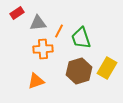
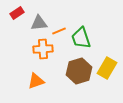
gray triangle: moved 1 px right
orange line: rotated 40 degrees clockwise
